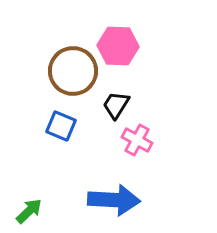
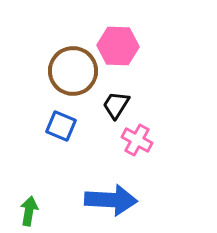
blue arrow: moved 3 px left
green arrow: rotated 36 degrees counterclockwise
